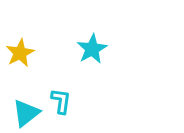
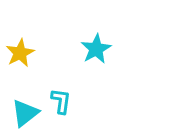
cyan star: moved 4 px right
cyan triangle: moved 1 px left
